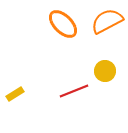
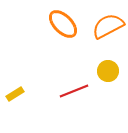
orange semicircle: moved 1 px right, 5 px down
yellow circle: moved 3 px right
